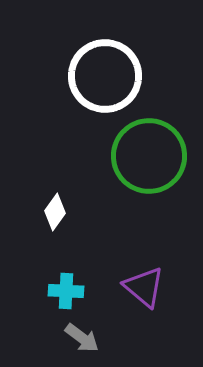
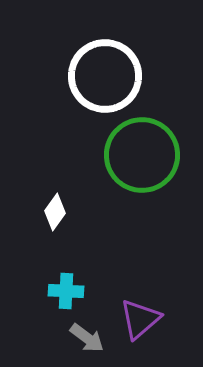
green circle: moved 7 px left, 1 px up
purple triangle: moved 4 px left, 32 px down; rotated 39 degrees clockwise
gray arrow: moved 5 px right
